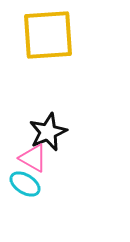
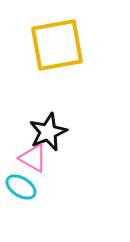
yellow square: moved 9 px right, 10 px down; rotated 6 degrees counterclockwise
cyan ellipse: moved 4 px left, 3 px down
